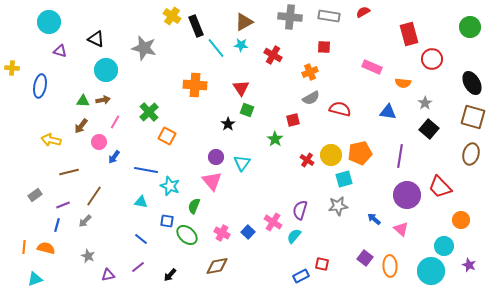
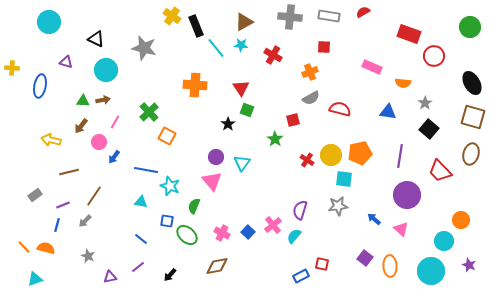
red rectangle at (409, 34): rotated 55 degrees counterclockwise
purple triangle at (60, 51): moved 6 px right, 11 px down
red circle at (432, 59): moved 2 px right, 3 px up
cyan square at (344, 179): rotated 24 degrees clockwise
red trapezoid at (440, 187): moved 16 px up
pink cross at (273, 222): moved 3 px down; rotated 18 degrees clockwise
cyan circle at (444, 246): moved 5 px up
orange line at (24, 247): rotated 48 degrees counterclockwise
purple triangle at (108, 275): moved 2 px right, 2 px down
